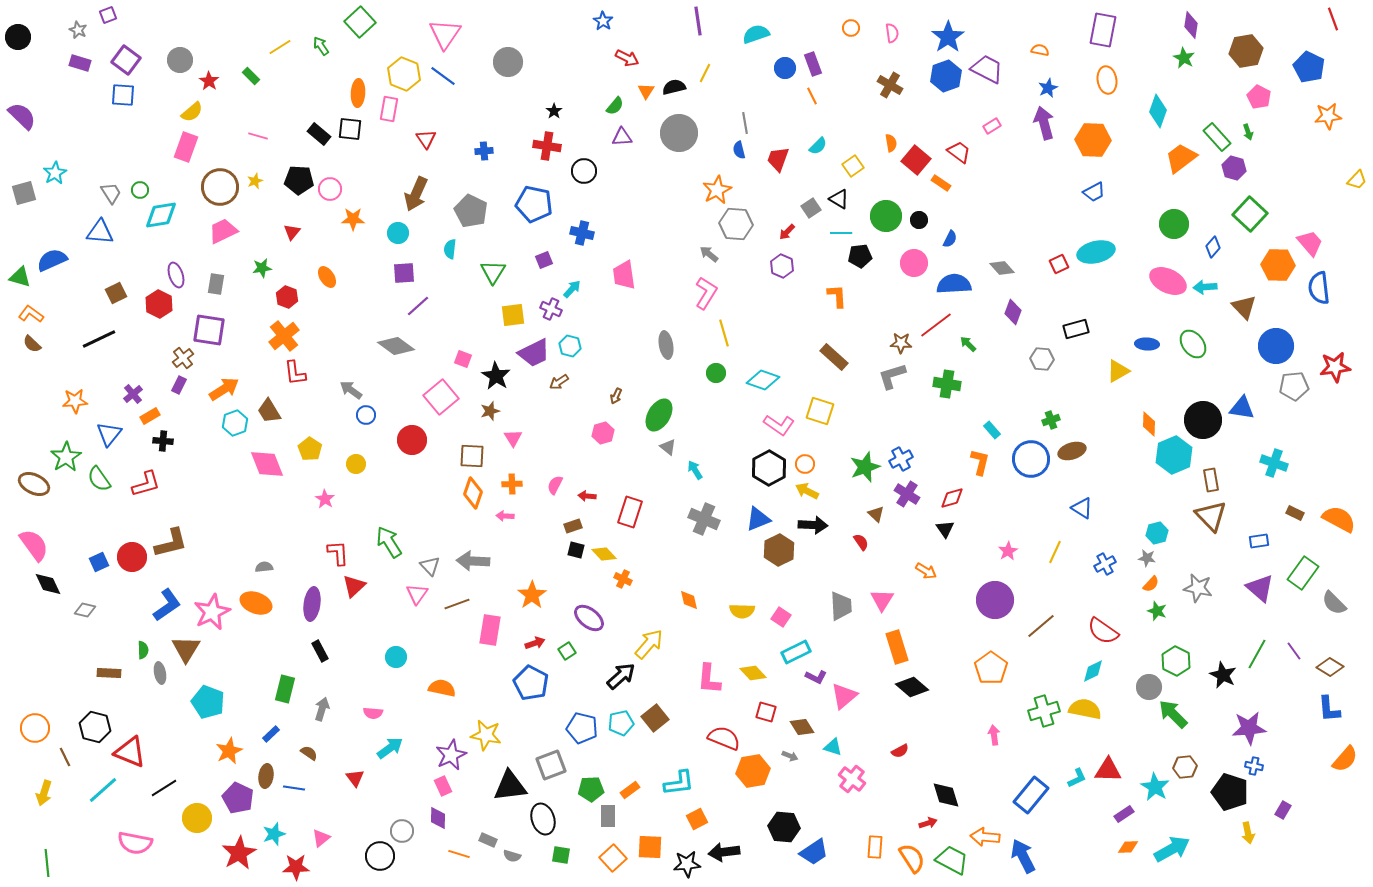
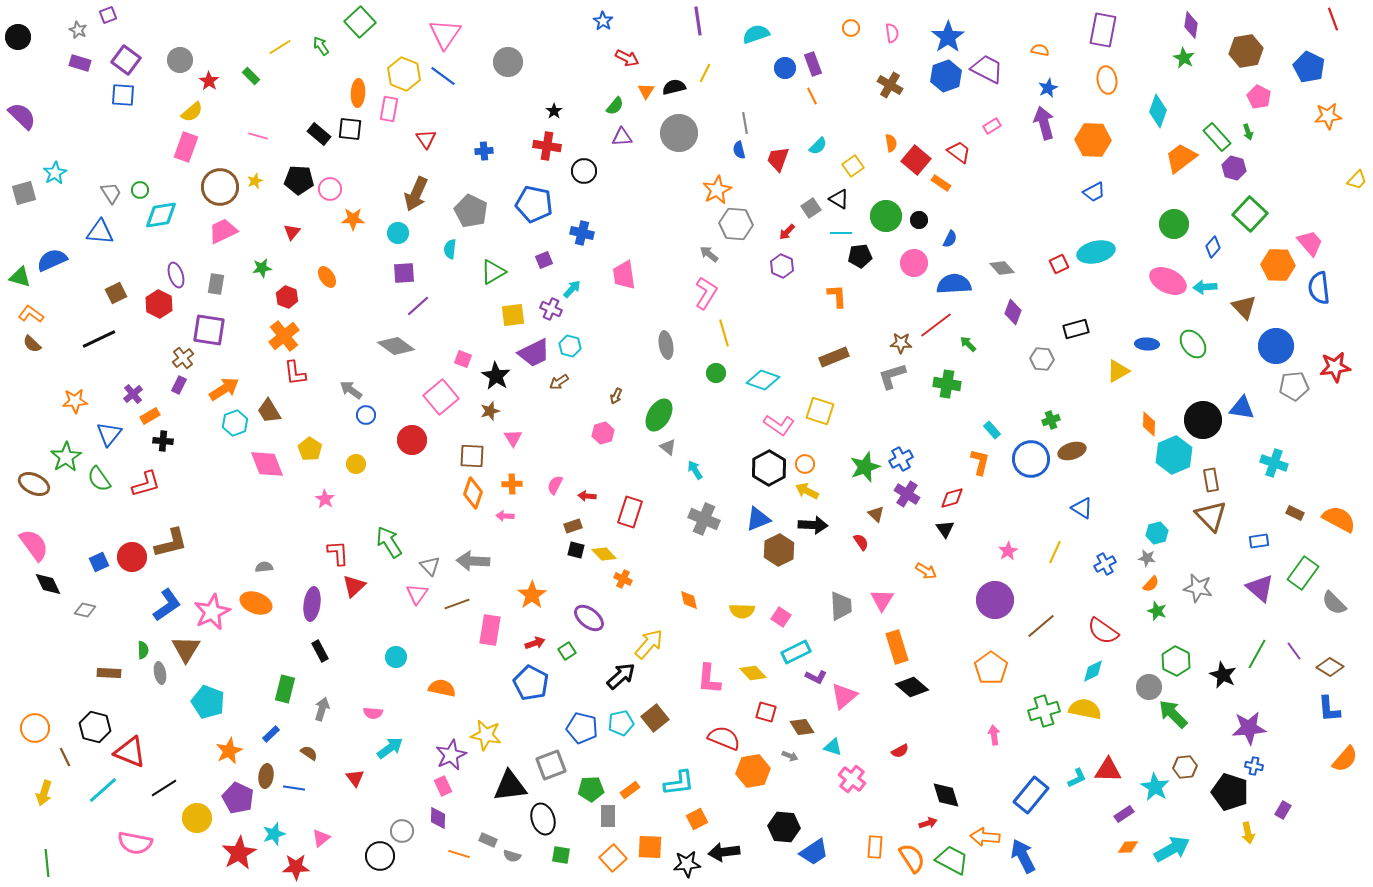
green triangle at (493, 272): rotated 28 degrees clockwise
brown rectangle at (834, 357): rotated 64 degrees counterclockwise
